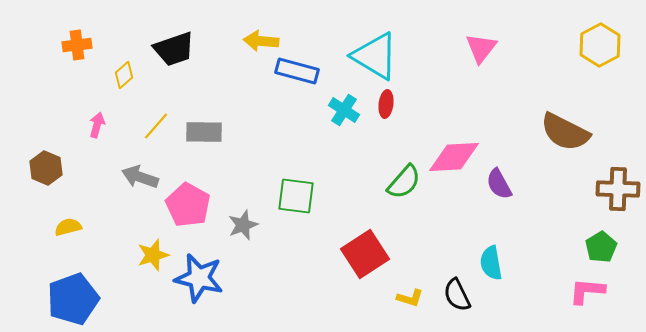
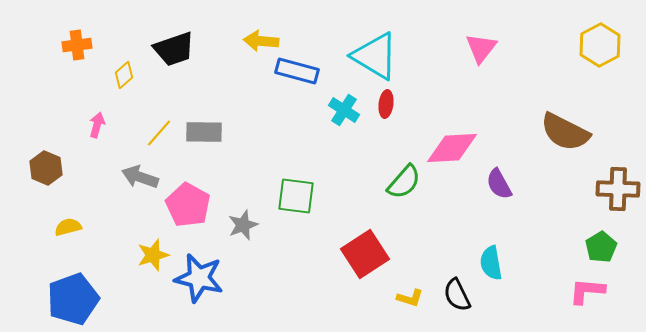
yellow line: moved 3 px right, 7 px down
pink diamond: moved 2 px left, 9 px up
